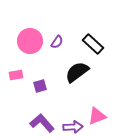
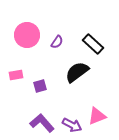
pink circle: moved 3 px left, 6 px up
purple arrow: moved 1 px left, 2 px up; rotated 30 degrees clockwise
